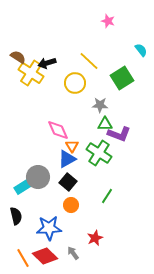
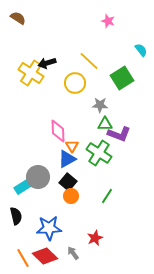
brown semicircle: moved 39 px up
pink diamond: moved 1 px down; rotated 20 degrees clockwise
orange circle: moved 9 px up
